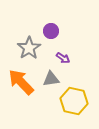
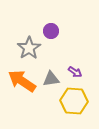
purple arrow: moved 12 px right, 14 px down
orange arrow: moved 1 px right, 1 px up; rotated 12 degrees counterclockwise
yellow hexagon: rotated 8 degrees counterclockwise
